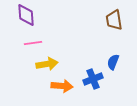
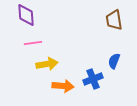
blue semicircle: moved 1 px right, 1 px up
orange arrow: moved 1 px right
